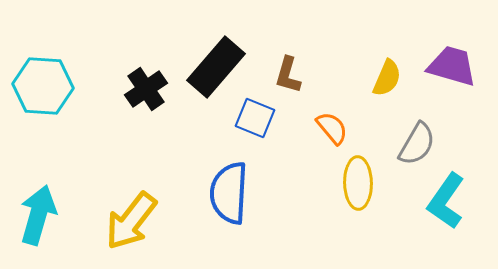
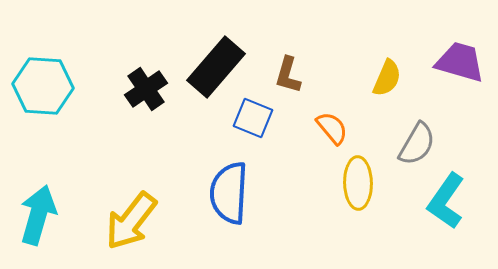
purple trapezoid: moved 8 px right, 4 px up
blue square: moved 2 px left
